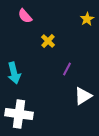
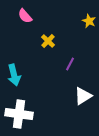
yellow star: moved 2 px right, 2 px down; rotated 16 degrees counterclockwise
purple line: moved 3 px right, 5 px up
cyan arrow: moved 2 px down
